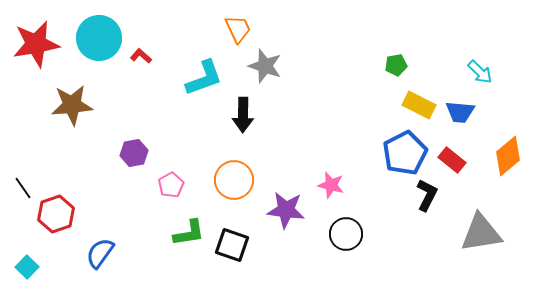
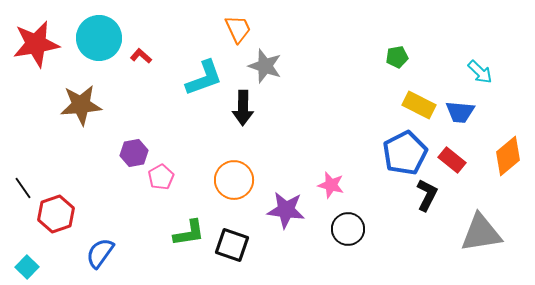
green pentagon: moved 1 px right, 8 px up
brown star: moved 9 px right
black arrow: moved 7 px up
pink pentagon: moved 10 px left, 8 px up
black circle: moved 2 px right, 5 px up
